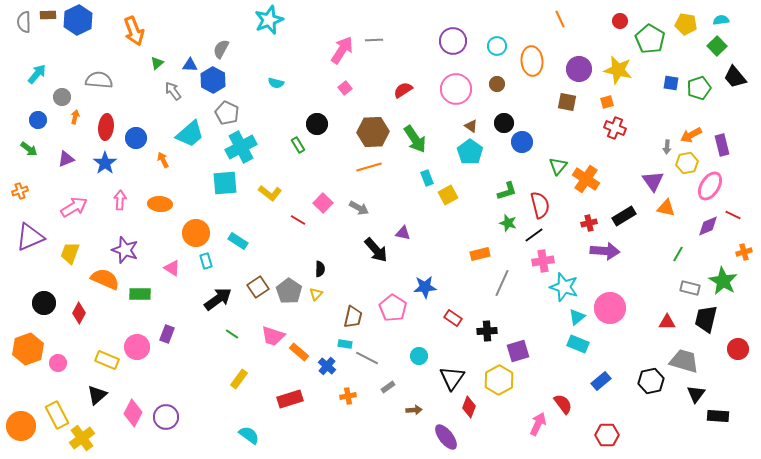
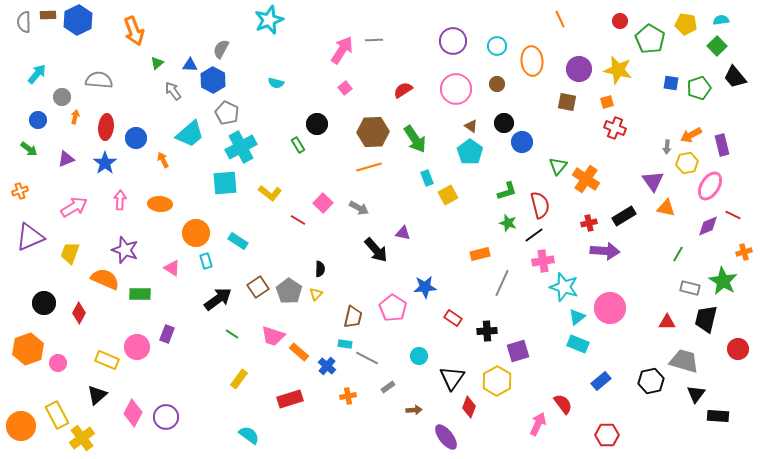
yellow hexagon at (499, 380): moved 2 px left, 1 px down
